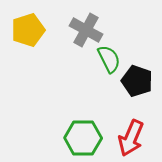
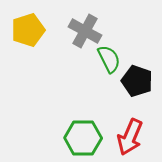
gray cross: moved 1 px left, 1 px down
red arrow: moved 1 px left, 1 px up
